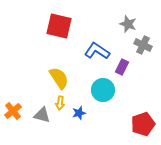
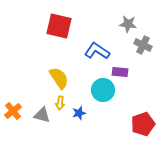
gray star: rotated 12 degrees counterclockwise
purple rectangle: moved 2 px left, 5 px down; rotated 70 degrees clockwise
